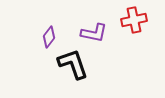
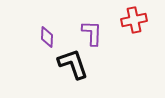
purple L-shape: moved 2 px left; rotated 100 degrees counterclockwise
purple diamond: moved 2 px left; rotated 35 degrees counterclockwise
